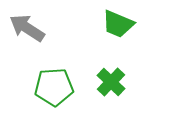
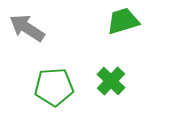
green trapezoid: moved 5 px right, 3 px up; rotated 140 degrees clockwise
green cross: moved 1 px up
